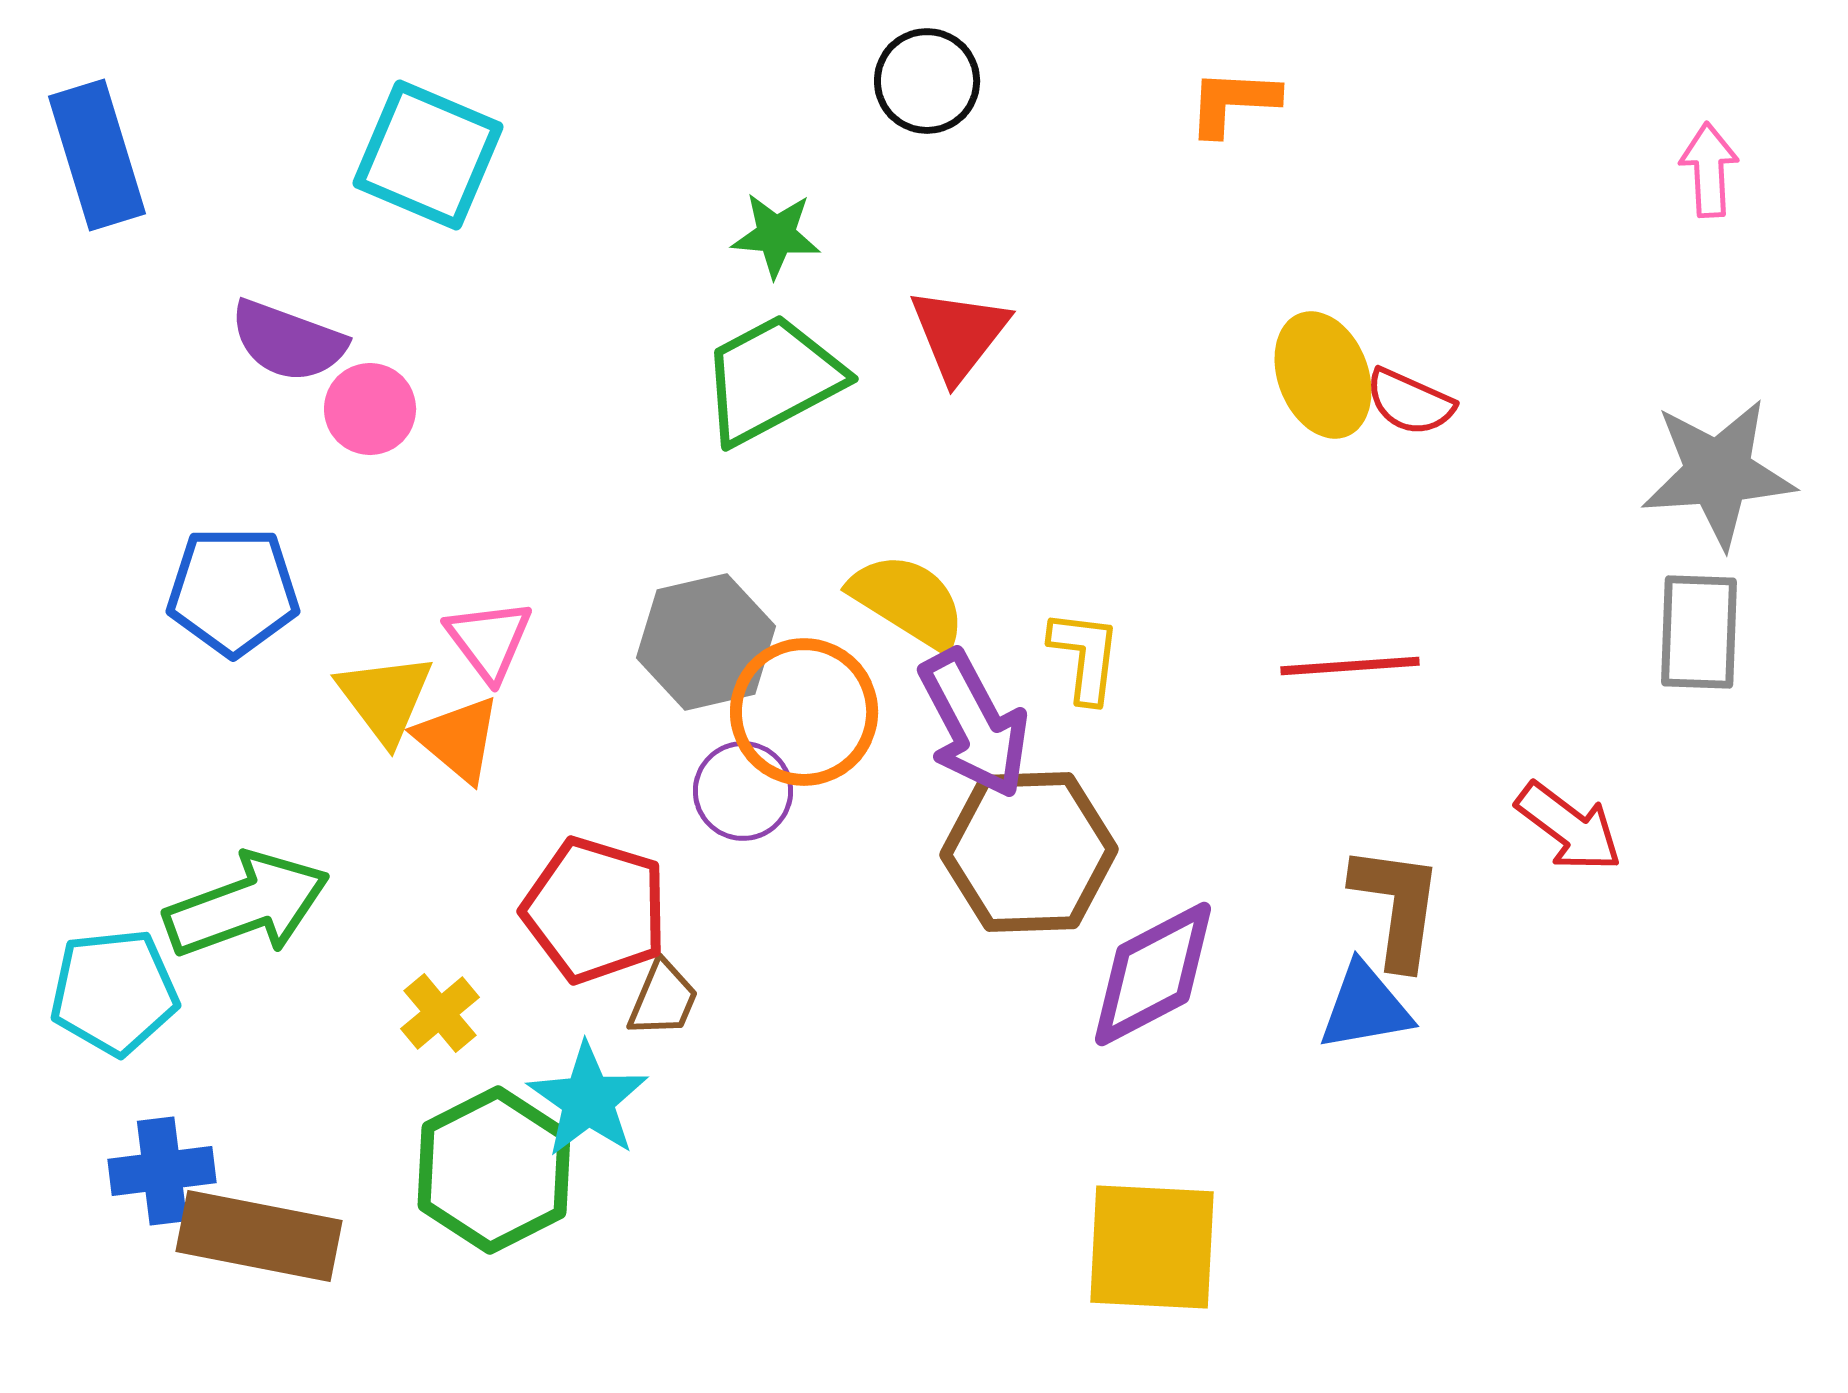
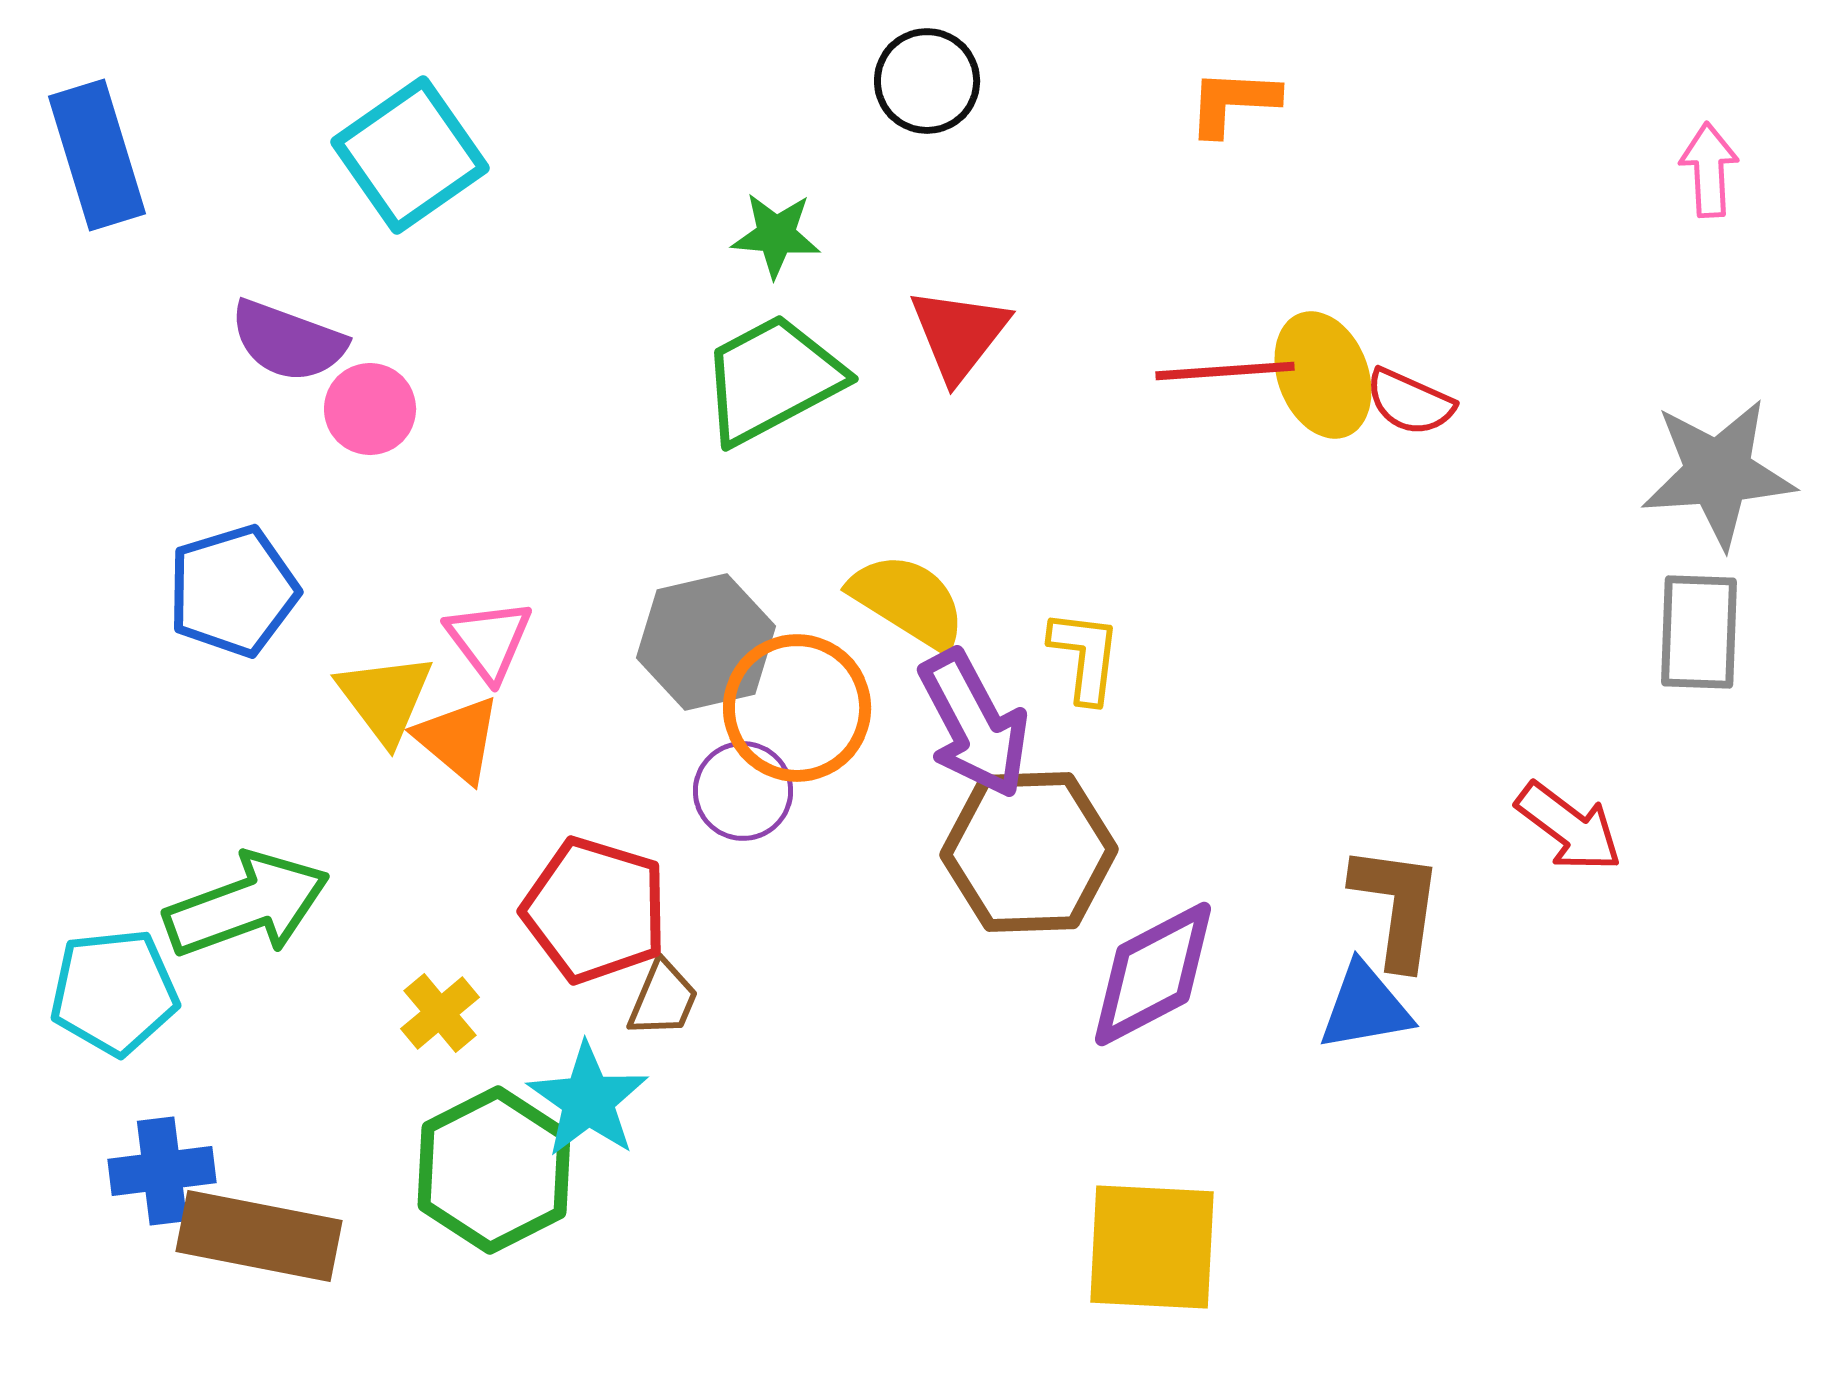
cyan square: moved 18 px left; rotated 32 degrees clockwise
blue pentagon: rotated 17 degrees counterclockwise
red line: moved 125 px left, 295 px up
orange circle: moved 7 px left, 4 px up
